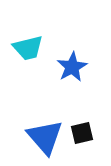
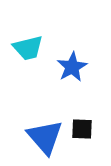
black square: moved 4 px up; rotated 15 degrees clockwise
